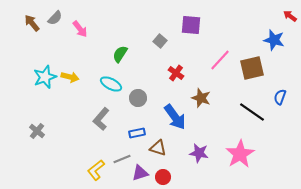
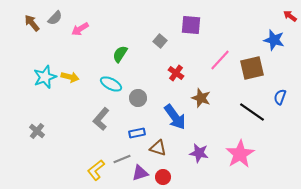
pink arrow: rotated 96 degrees clockwise
